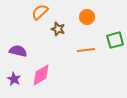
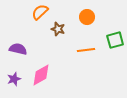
purple semicircle: moved 2 px up
purple star: rotated 24 degrees clockwise
